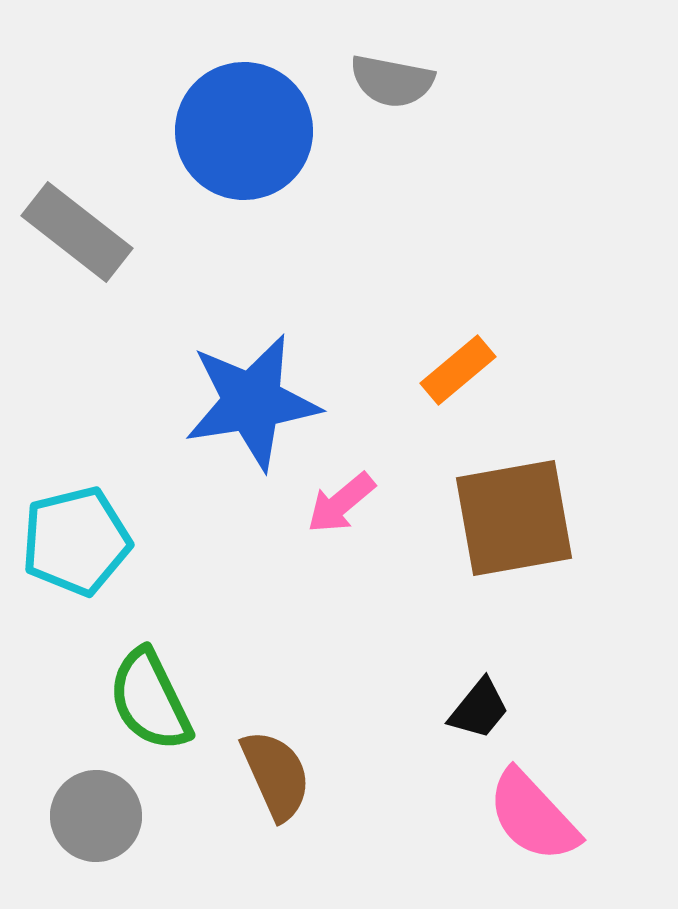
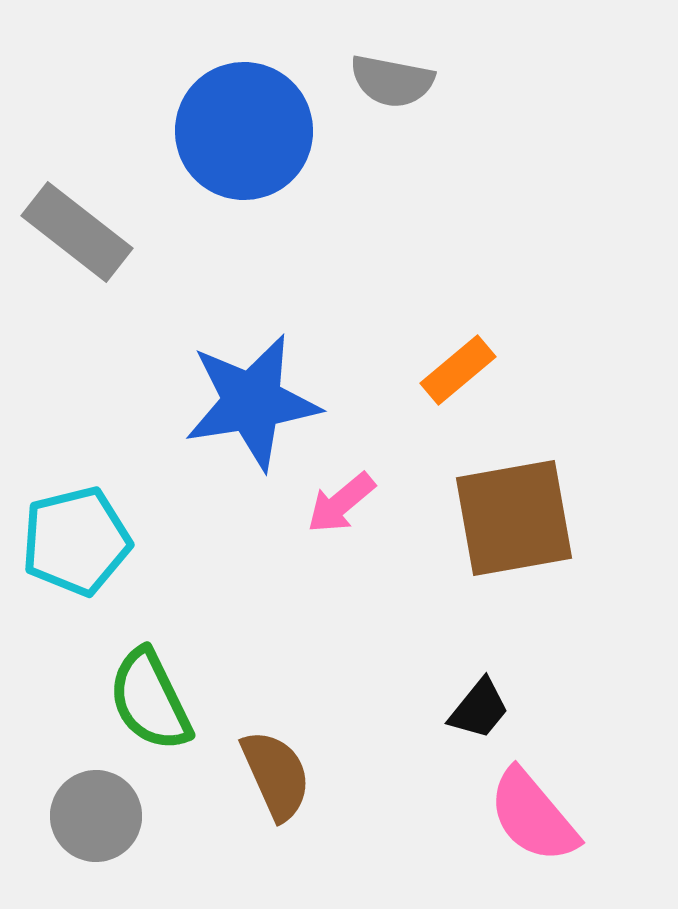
pink semicircle: rotated 3 degrees clockwise
